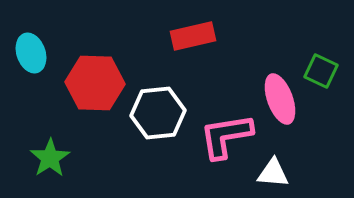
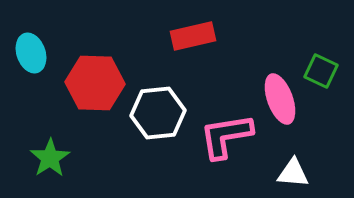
white triangle: moved 20 px right
